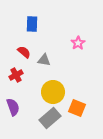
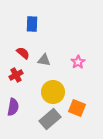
pink star: moved 19 px down
red semicircle: moved 1 px left, 1 px down
purple semicircle: rotated 30 degrees clockwise
gray rectangle: moved 1 px down
